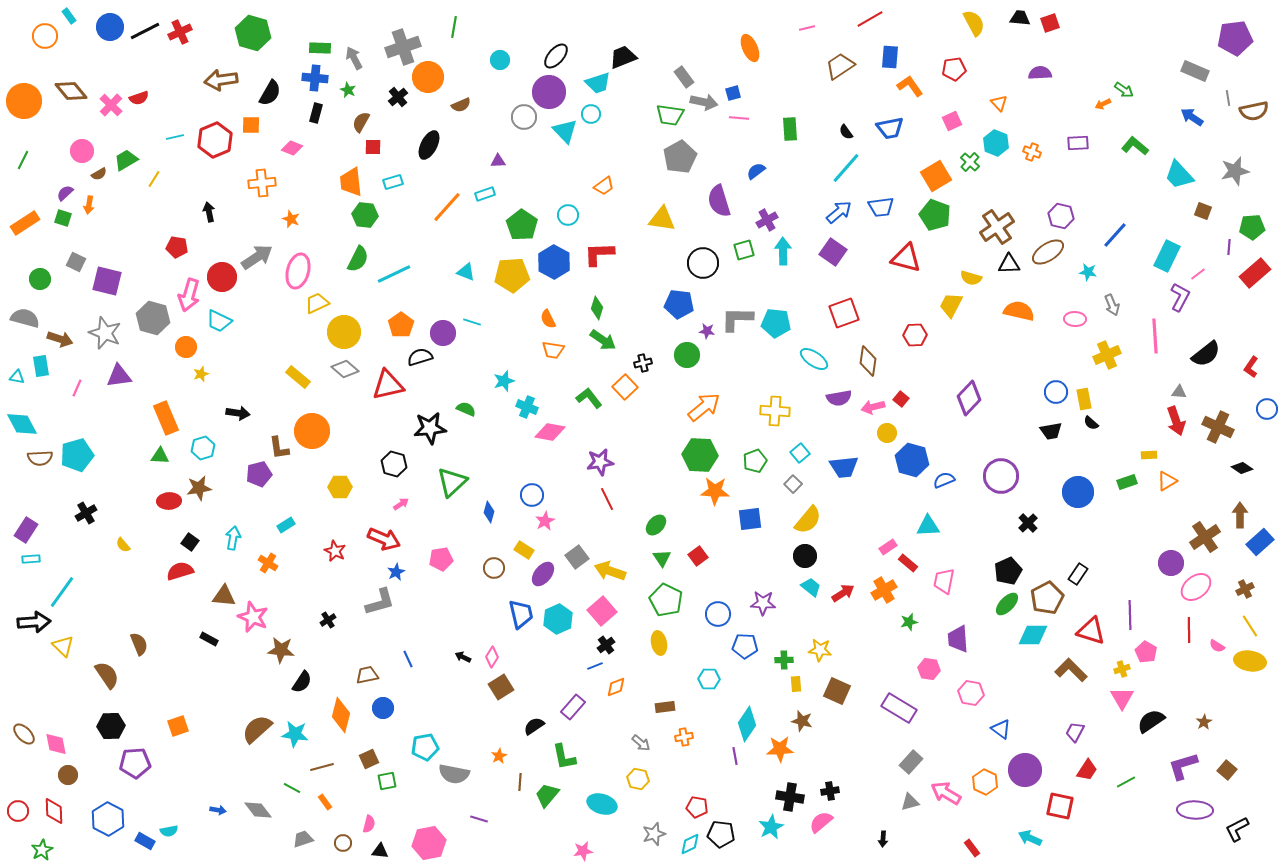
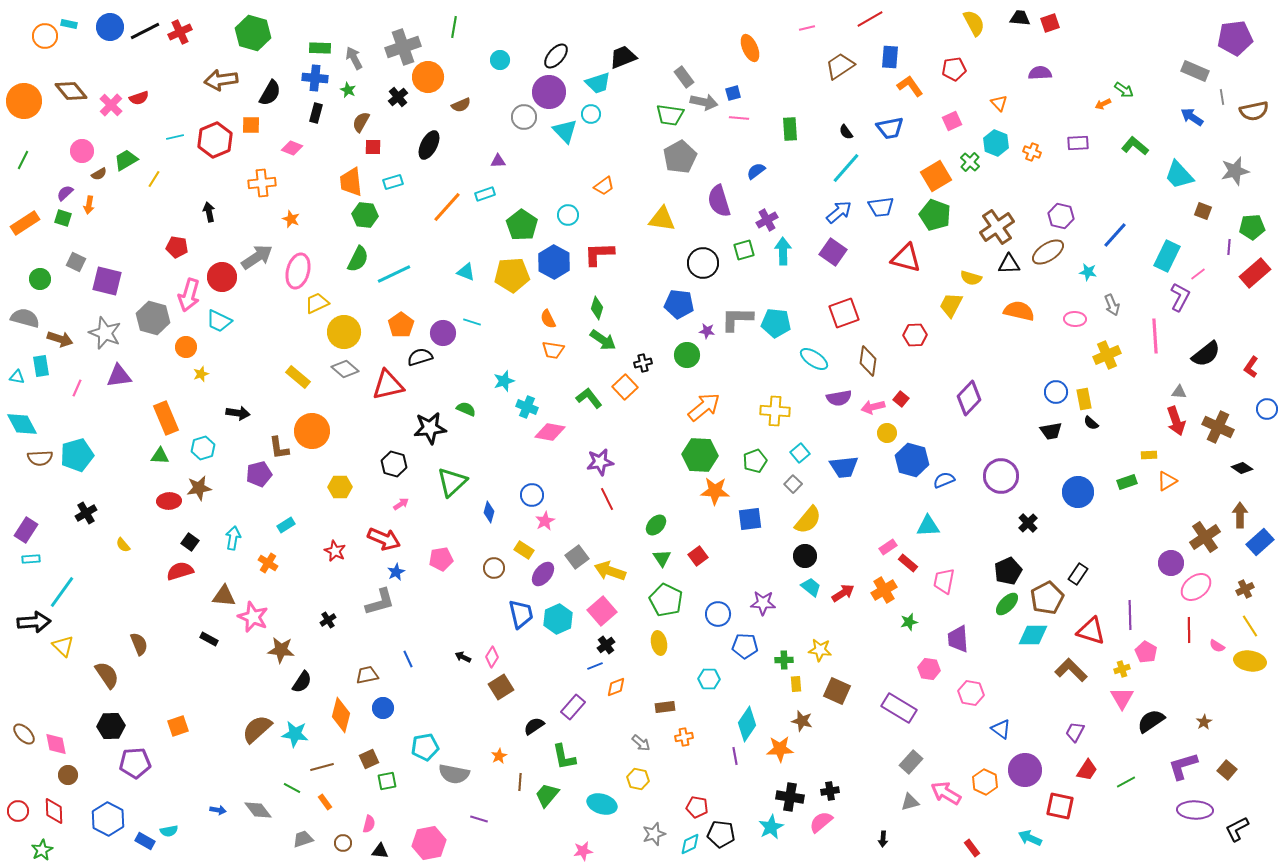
cyan rectangle at (69, 16): moved 8 px down; rotated 42 degrees counterclockwise
gray line at (1228, 98): moved 6 px left, 1 px up
